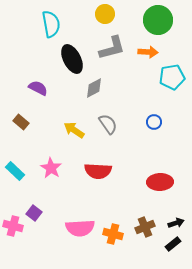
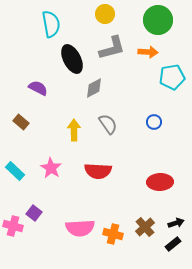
yellow arrow: rotated 55 degrees clockwise
brown cross: rotated 18 degrees counterclockwise
